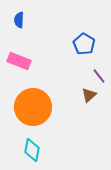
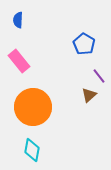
blue semicircle: moved 1 px left
pink rectangle: rotated 30 degrees clockwise
